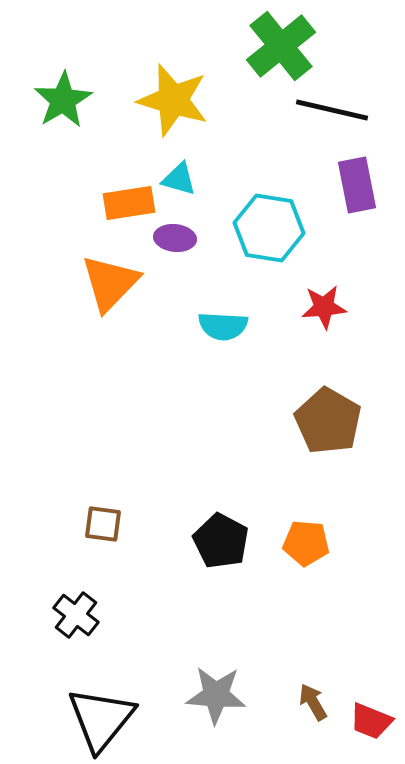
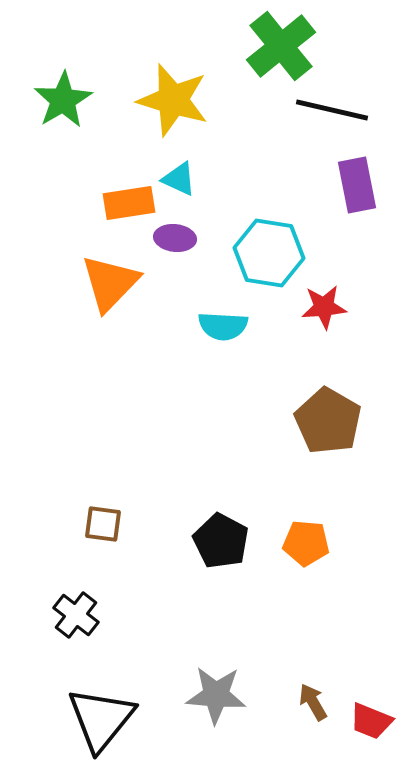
cyan triangle: rotated 9 degrees clockwise
cyan hexagon: moved 25 px down
